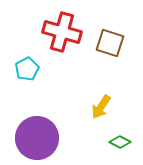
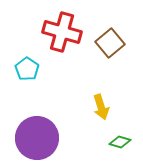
brown square: rotated 32 degrees clockwise
cyan pentagon: rotated 10 degrees counterclockwise
yellow arrow: rotated 50 degrees counterclockwise
green diamond: rotated 10 degrees counterclockwise
